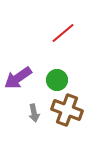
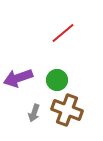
purple arrow: rotated 16 degrees clockwise
gray arrow: rotated 30 degrees clockwise
